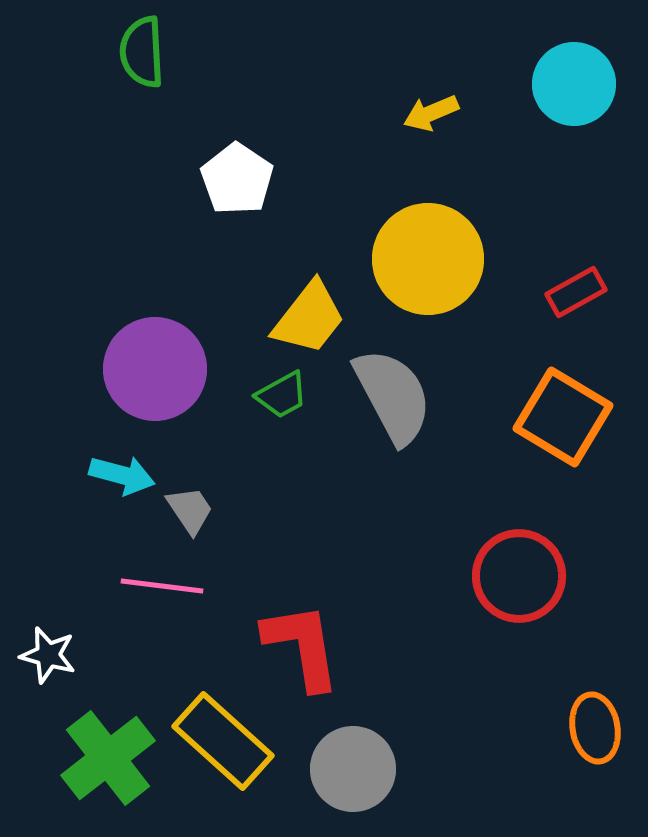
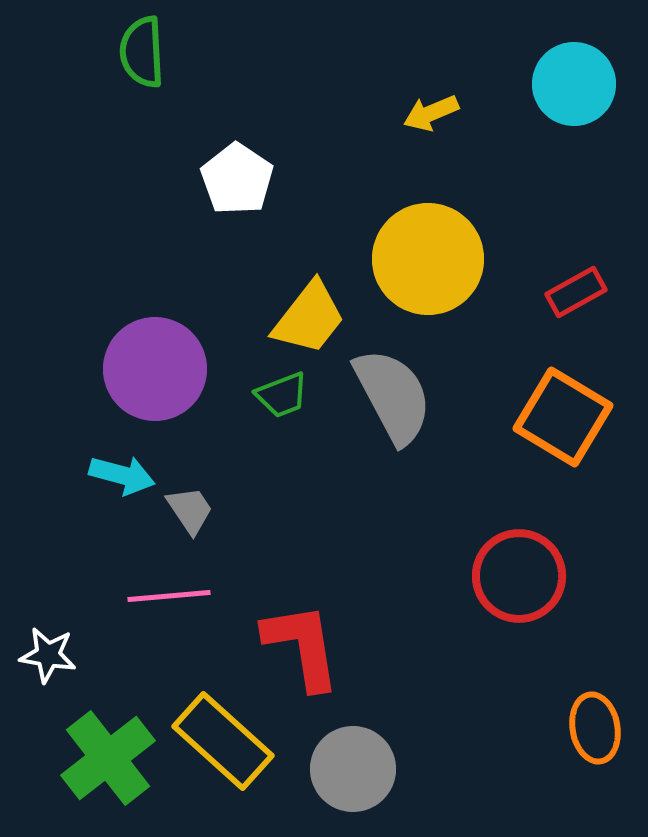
green trapezoid: rotated 8 degrees clockwise
pink line: moved 7 px right, 10 px down; rotated 12 degrees counterclockwise
white star: rotated 6 degrees counterclockwise
